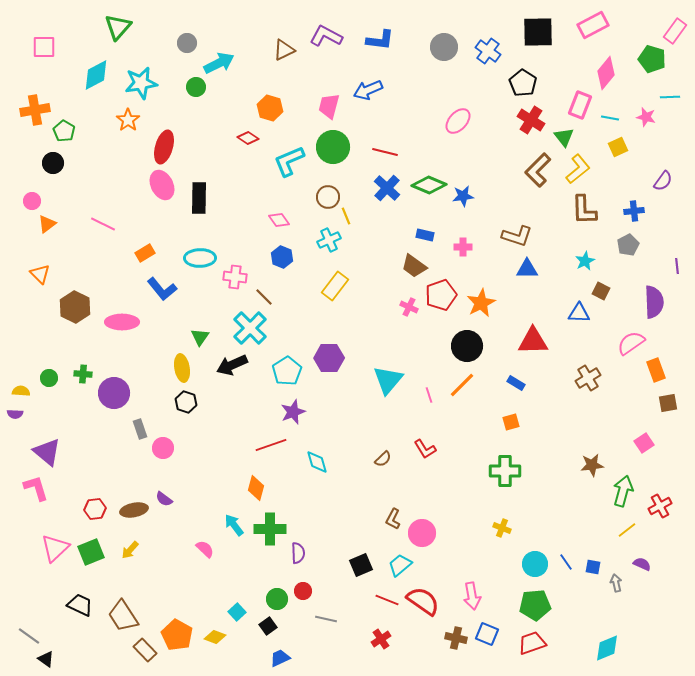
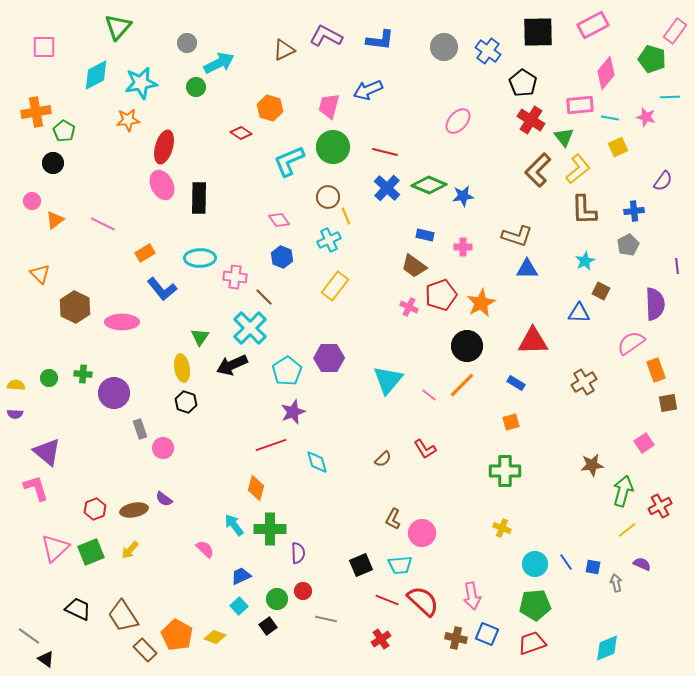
pink rectangle at (580, 105): rotated 64 degrees clockwise
orange cross at (35, 110): moved 1 px right, 2 px down
orange star at (128, 120): rotated 30 degrees clockwise
red diamond at (248, 138): moved 7 px left, 5 px up
orange triangle at (47, 224): moved 8 px right, 4 px up
purple semicircle at (654, 302): moved 1 px right, 2 px down
brown cross at (588, 378): moved 4 px left, 4 px down
yellow semicircle at (21, 391): moved 5 px left, 6 px up
pink line at (429, 395): rotated 35 degrees counterclockwise
red hexagon at (95, 509): rotated 15 degrees counterclockwise
cyan trapezoid at (400, 565): rotated 145 degrees counterclockwise
red semicircle at (423, 601): rotated 8 degrees clockwise
black trapezoid at (80, 605): moved 2 px left, 4 px down
cyan square at (237, 612): moved 2 px right, 6 px up
blue trapezoid at (280, 658): moved 39 px left, 82 px up
